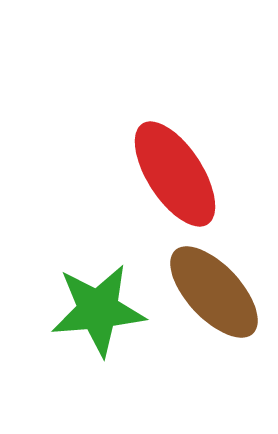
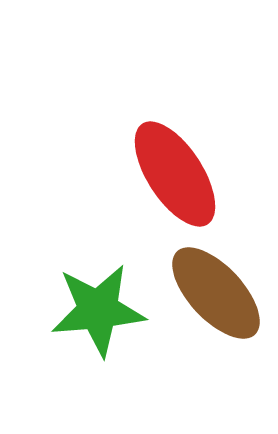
brown ellipse: moved 2 px right, 1 px down
